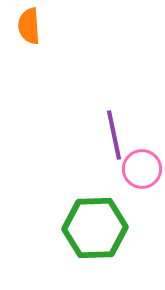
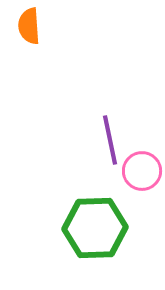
purple line: moved 4 px left, 5 px down
pink circle: moved 2 px down
